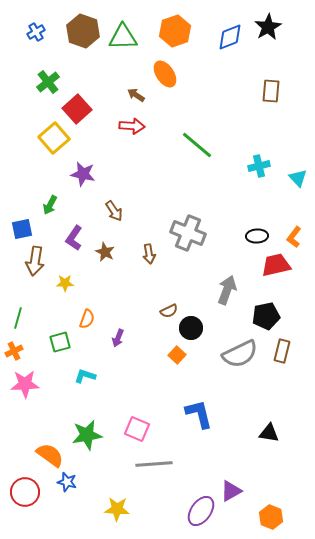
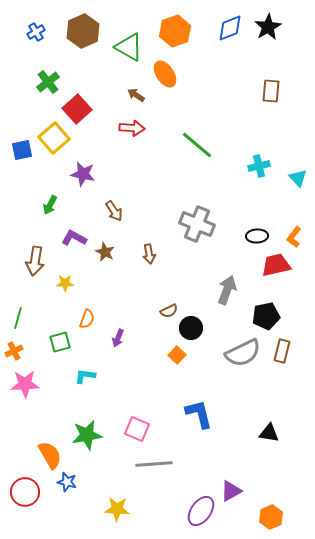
brown hexagon at (83, 31): rotated 16 degrees clockwise
green triangle at (123, 37): moved 6 px right, 10 px down; rotated 32 degrees clockwise
blue diamond at (230, 37): moved 9 px up
red arrow at (132, 126): moved 2 px down
blue square at (22, 229): moved 79 px up
gray cross at (188, 233): moved 9 px right, 9 px up
purple L-shape at (74, 238): rotated 85 degrees clockwise
gray semicircle at (240, 354): moved 3 px right, 1 px up
cyan L-shape at (85, 376): rotated 10 degrees counterclockwise
orange semicircle at (50, 455): rotated 24 degrees clockwise
orange hexagon at (271, 517): rotated 15 degrees clockwise
